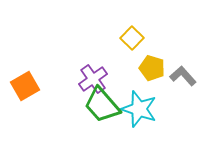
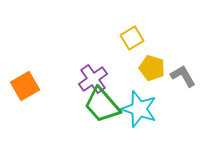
yellow square: rotated 15 degrees clockwise
gray L-shape: rotated 12 degrees clockwise
